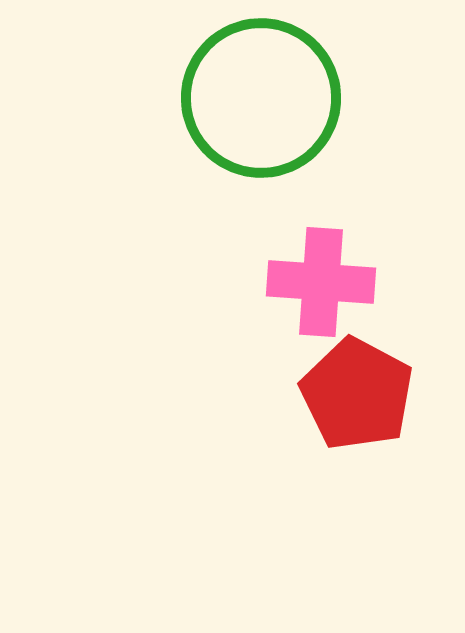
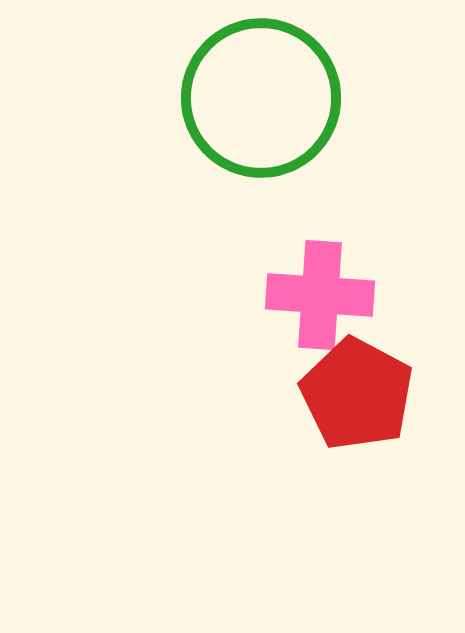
pink cross: moved 1 px left, 13 px down
